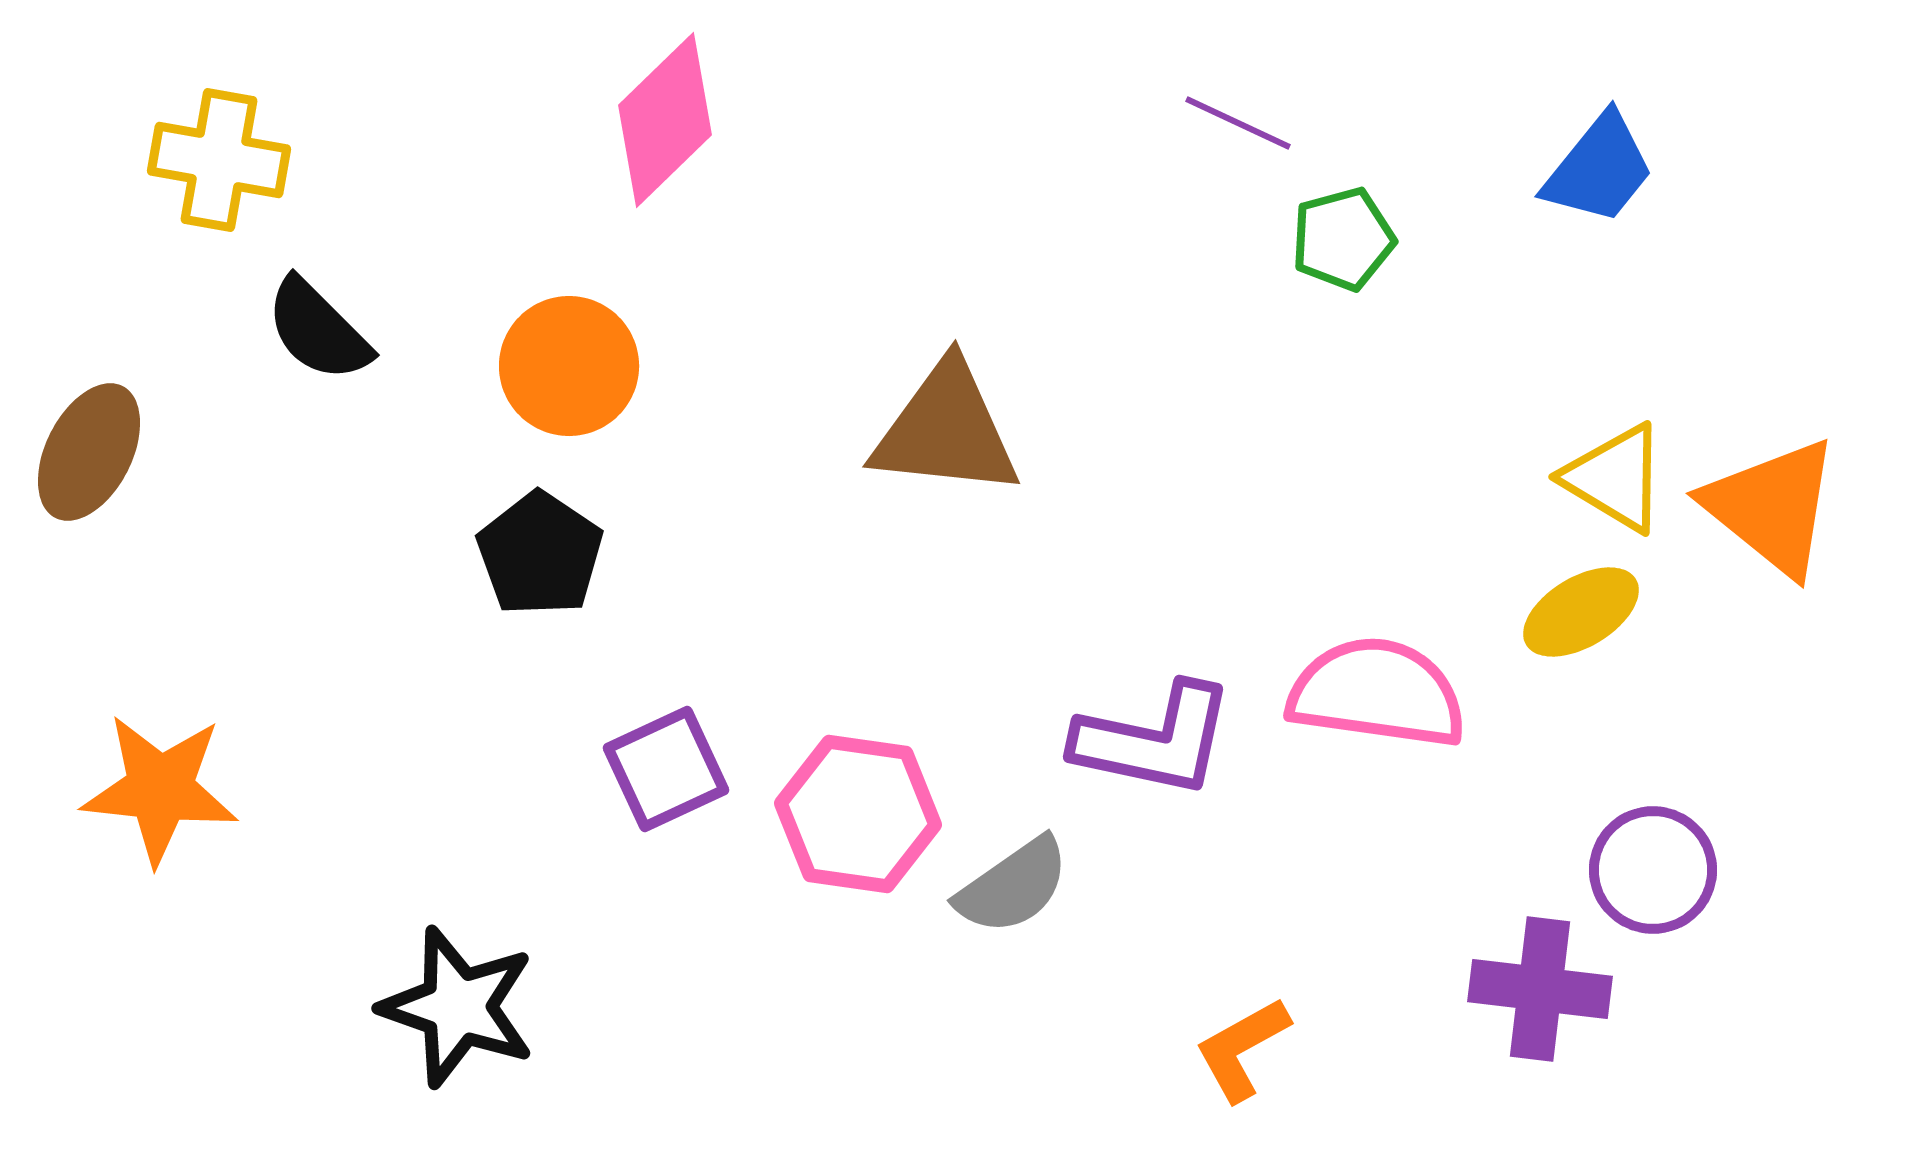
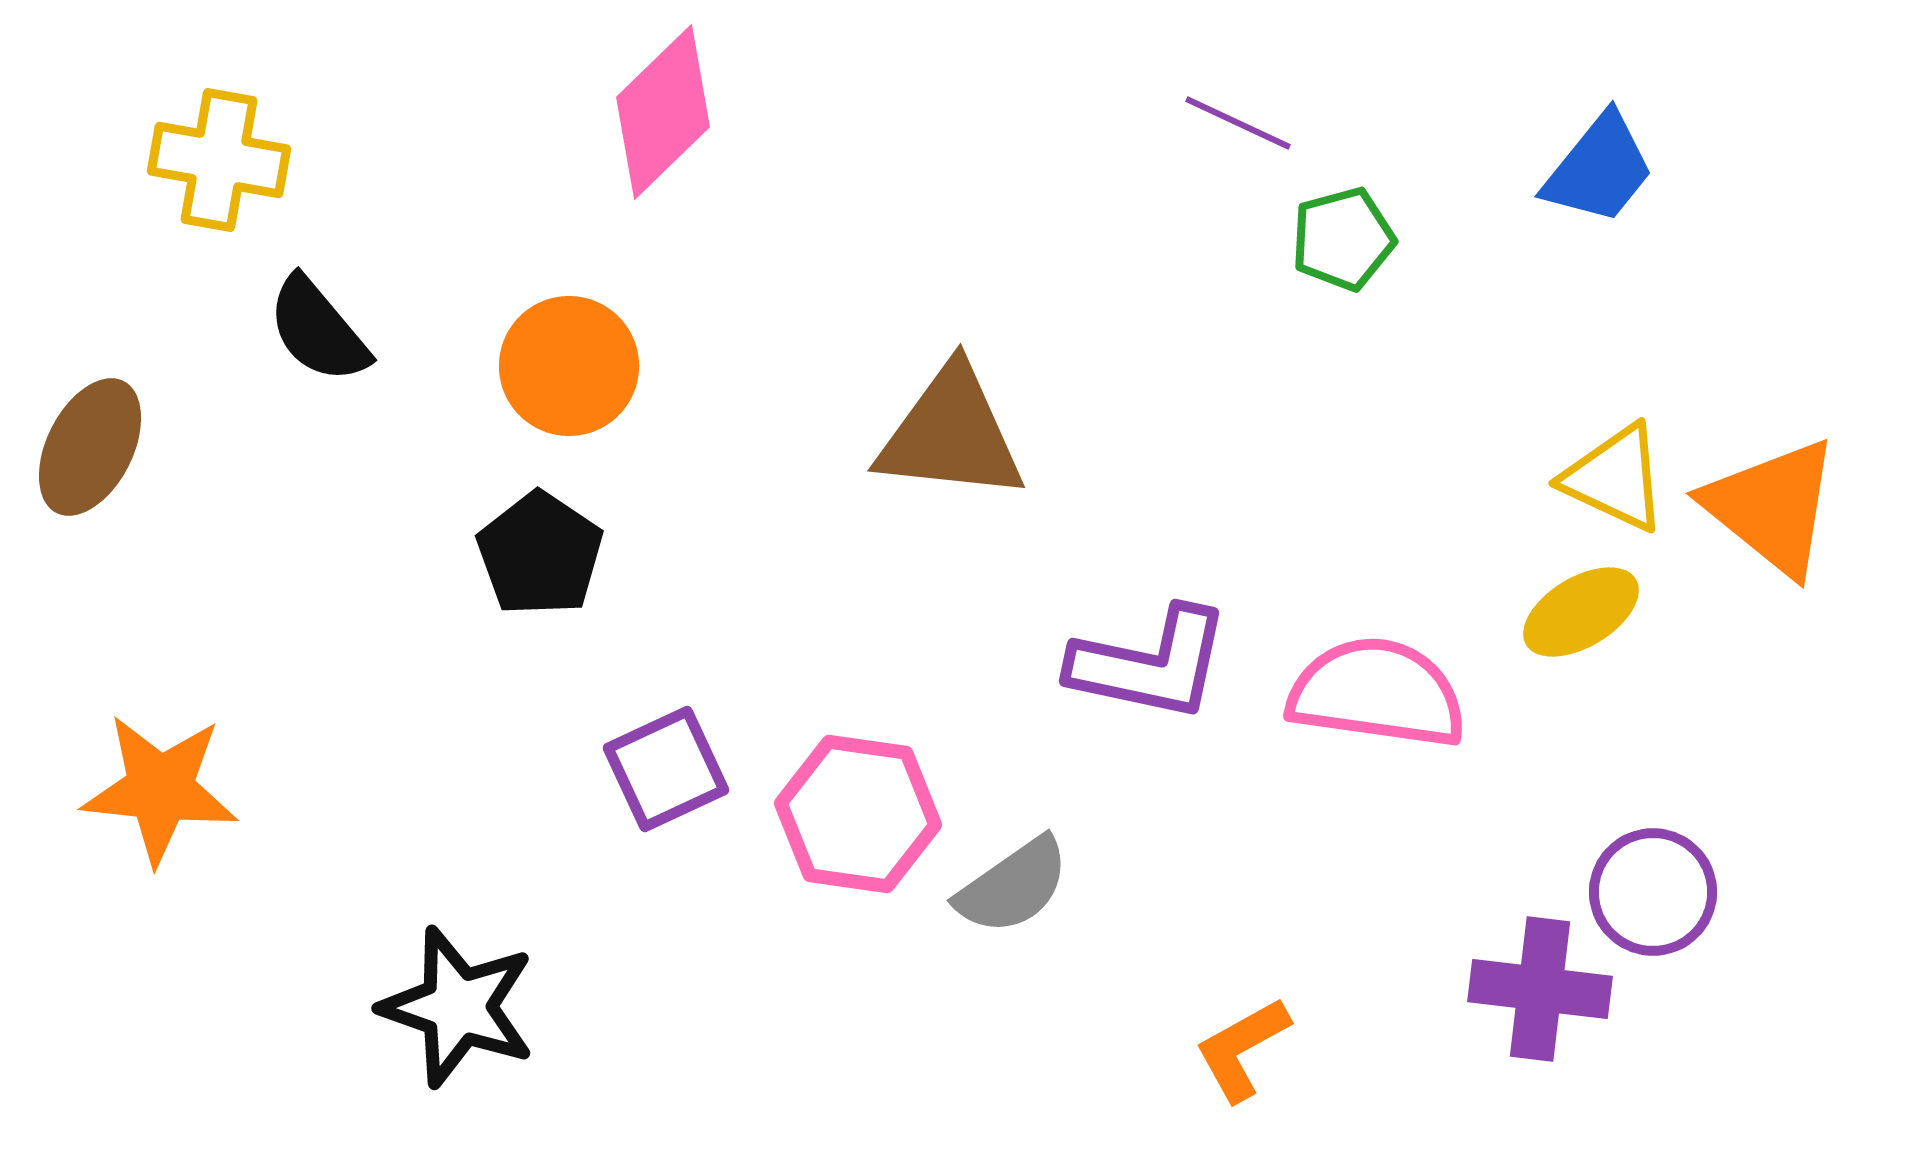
pink diamond: moved 2 px left, 8 px up
black semicircle: rotated 5 degrees clockwise
brown triangle: moved 5 px right, 4 px down
brown ellipse: moved 1 px right, 5 px up
yellow triangle: rotated 6 degrees counterclockwise
purple L-shape: moved 4 px left, 76 px up
purple circle: moved 22 px down
